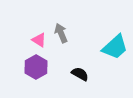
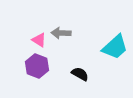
gray arrow: rotated 66 degrees counterclockwise
purple hexagon: moved 1 px right, 1 px up; rotated 10 degrees counterclockwise
